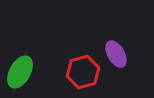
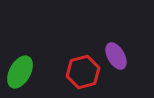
purple ellipse: moved 2 px down
